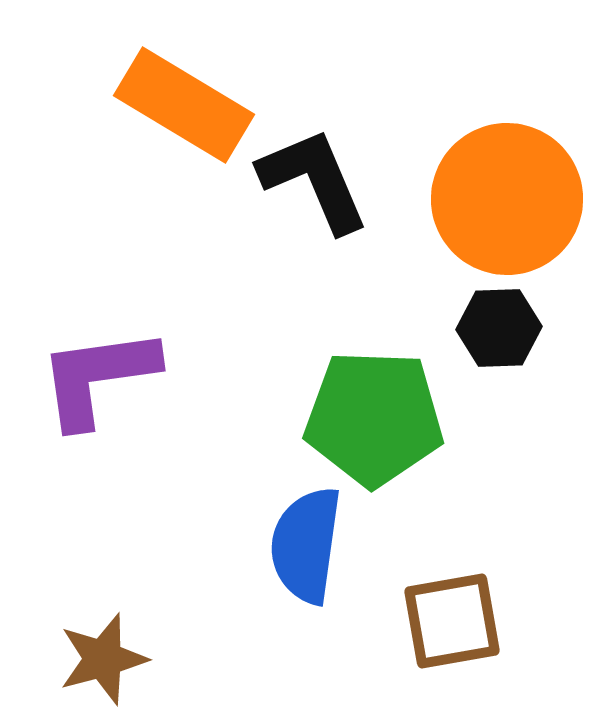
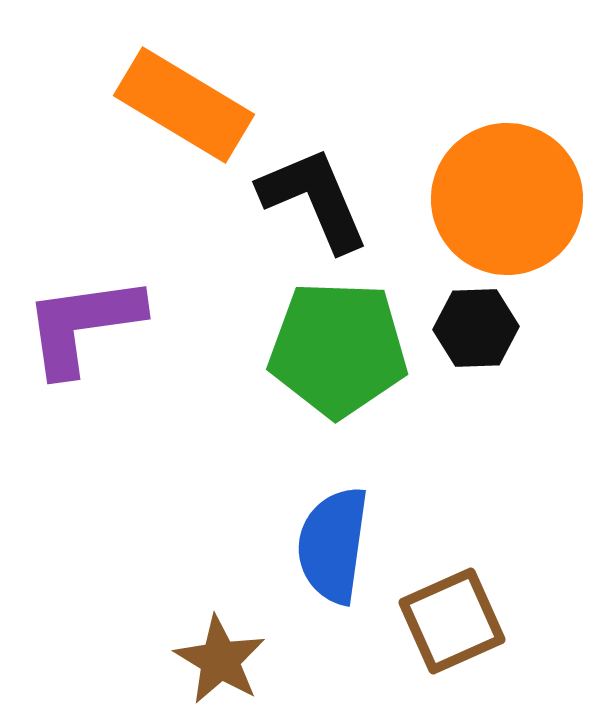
black L-shape: moved 19 px down
black hexagon: moved 23 px left
purple L-shape: moved 15 px left, 52 px up
green pentagon: moved 36 px left, 69 px up
blue semicircle: moved 27 px right
brown square: rotated 14 degrees counterclockwise
brown star: moved 117 px right, 1 px down; rotated 26 degrees counterclockwise
